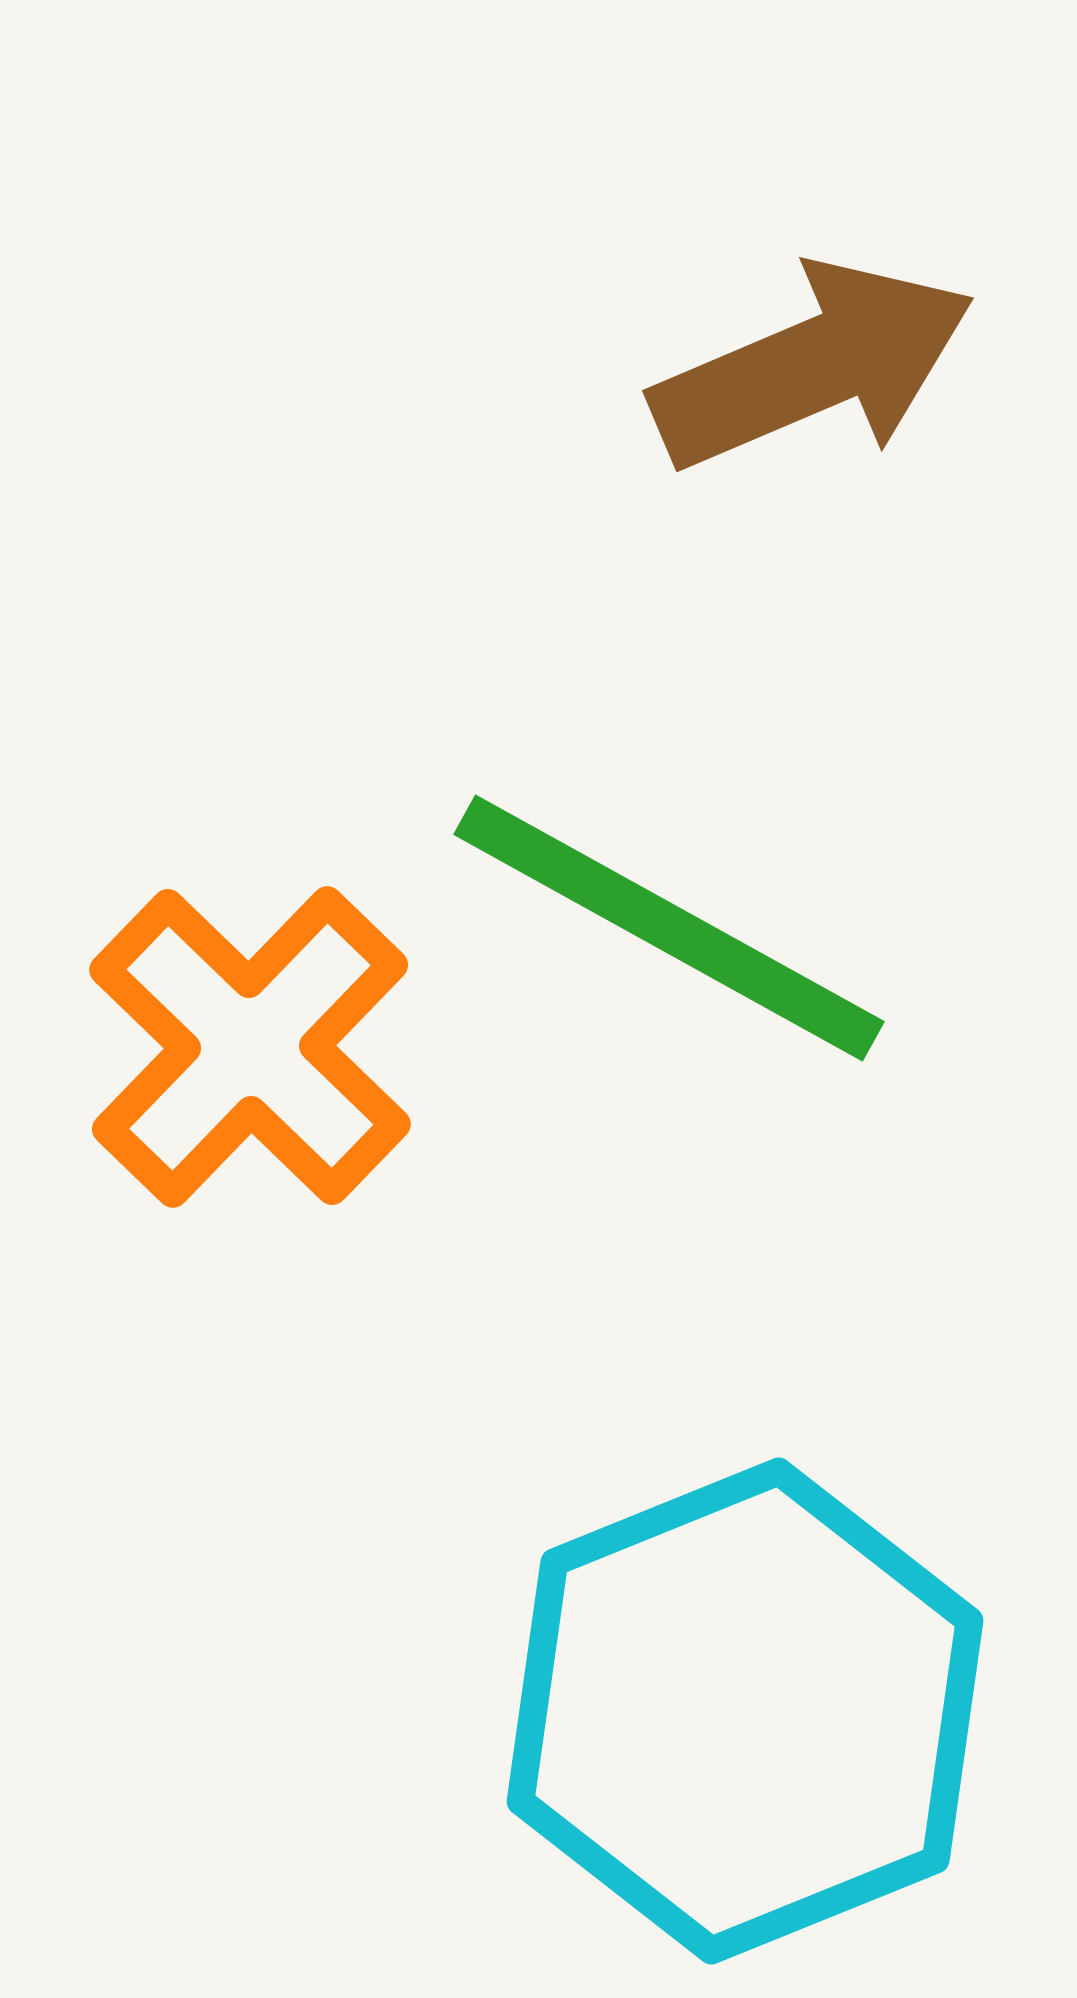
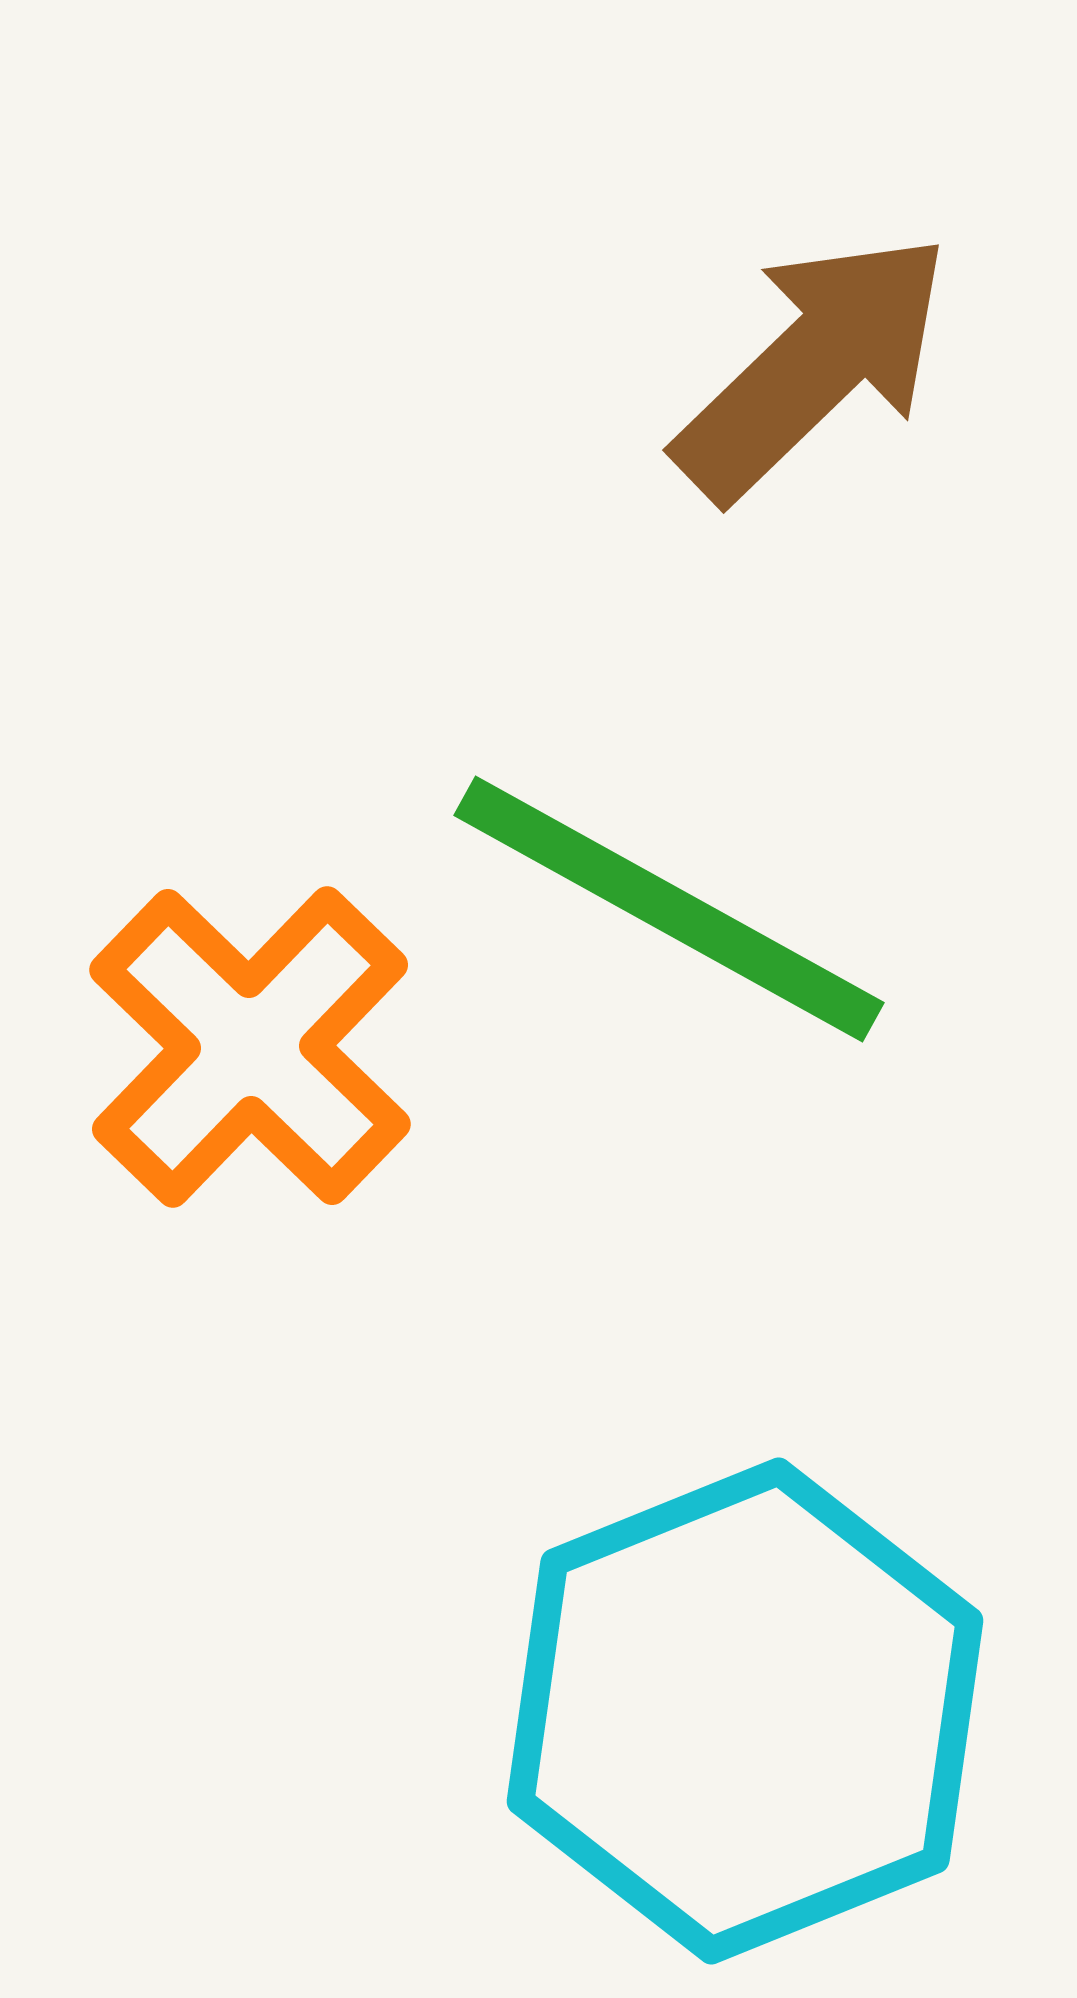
brown arrow: rotated 21 degrees counterclockwise
green line: moved 19 px up
